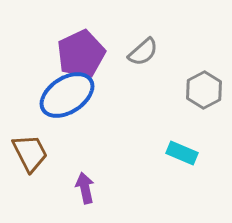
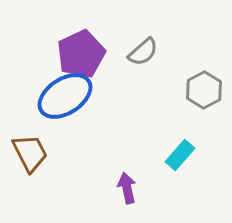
blue ellipse: moved 2 px left, 1 px down
cyan rectangle: moved 2 px left, 2 px down; rotated 72 degrees counterclockwise
purple arrow: moved 42 px right
